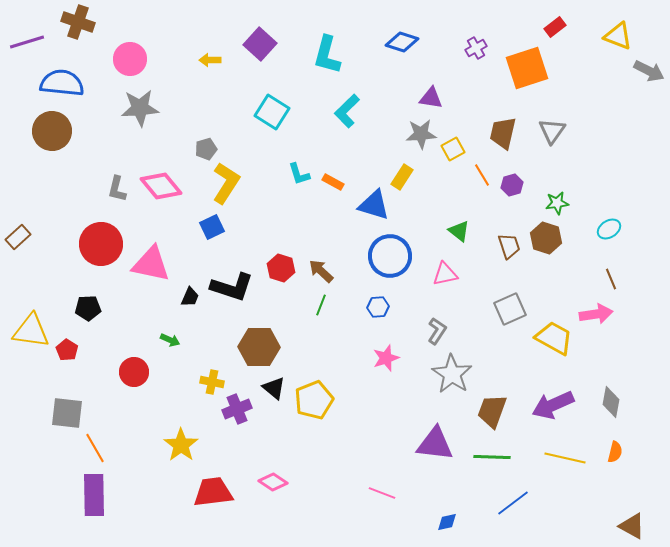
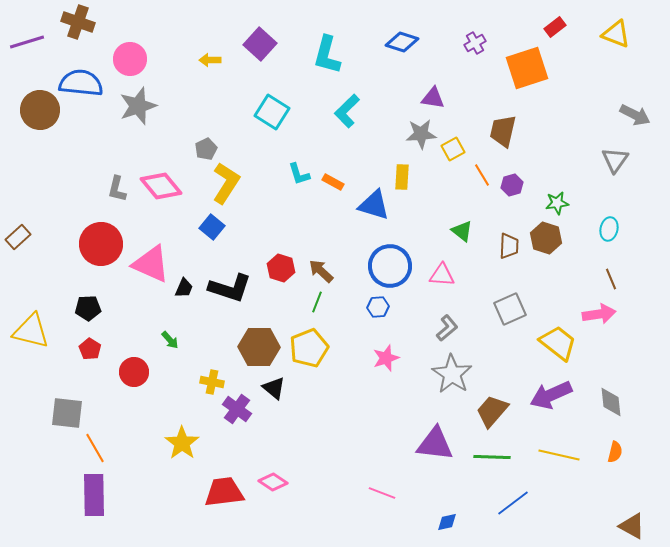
yellow triangle at (618, 36): moved 2 px left, 2 px up
purple cross at (476, 48): moved 1 px left, 5 px up
gray arrow at (649, 71): moved 14 px left, 44 px down
blue semicircle at (62, 83): moved 19 px right
purple triangle at (431, 98): moved 2 px right
gray star at (140, 108): moved 2 px left, 2 px up; rotated 15 degrees counterclockwise
brown circle at (52, 131): moved 12 px left, 21 px up
gray triangle at (552, 131): moved 63 px right, 29 px down
brown trapezoid at (503, 133): moved 2 px up
gray pentagon at (206, 149): rotated 10 degrees counterclockwise
yellow rectangle at (402, 177): rotated 30 degrees counterclockwise
blue square at (212, 227): rotated 25 degrees counterclockwise
cyan ellipse at (609, 229): rotated 45 degrees counterclockwise
green triangle at (459, 231): moved 3 px right
brown trapezoid at (509, 246): rotated 20 degrees clockwise
blue circle at (390, 256): moved 10 px down
pink triangle at (151, 264): rotated 12 degrees clockwise
pink triangle at (445, 274): moved 3 px left, 1 px down; rotated 16 degrees clockwise
black L-shape at (232, 287): moved 2 px left, 1 px down
black trapezoid at (190, 297): moved 6 px left, 9 px up
green line at (321, 305): moved 4 px left, 3 px up
pink arrow at (596, 314): moved 3 px right
yellow triangle at (31, 331): rotated 6 degrees clockwise
gray L-shape at (437, 331): moved 10 px right, 3 px up; rotated 16 degrees clockwise
yellow trapezoid at (554, 338): moved 4 px right, 5 px down; rotated 9 degrees clockwise
green arrow at (170, 340): rotated 24 degrees clockwise
red pentagon at (67, 350): moved 23 px right, 1 px up
yellow pentagon at (314, 400): moved 5 px left, 52 px up
gray diamond at (611, 402): rotated 16 degrees counterclockwise
purple arrow at (553, 405): moved 2 px left, 10 px up
purple cross at (237, 409): rotated 32 degrees counterclockwise
brown trapezoid at (492, 411): rotated 21 degrees clockwise
yellow star at (181, 445): moved 1 px right, 2 px up
yellow line at (565, 458): moved 6 px left, 3 px up
red trapezoid at (213, 492): moved 11 px right
